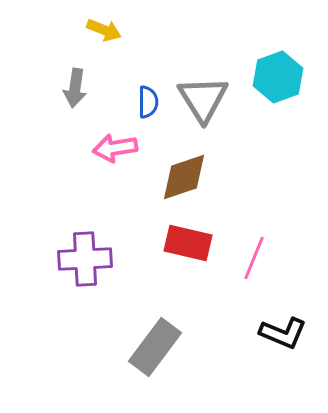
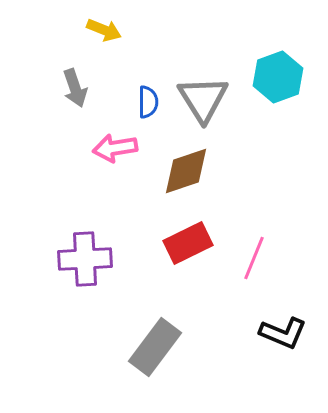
gray arrow: rotated 27 degrees counterclockwise
brown diamond: moved 2 px right, 6 px up
red rectangle: rotated 39 degrees counterclockwise
